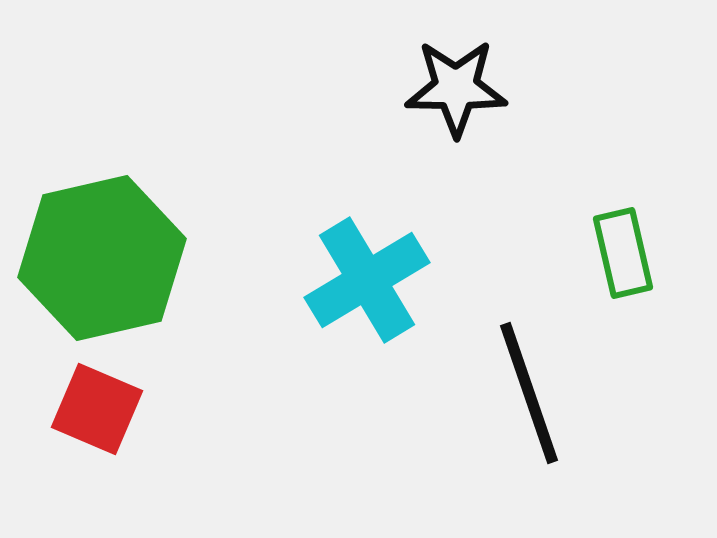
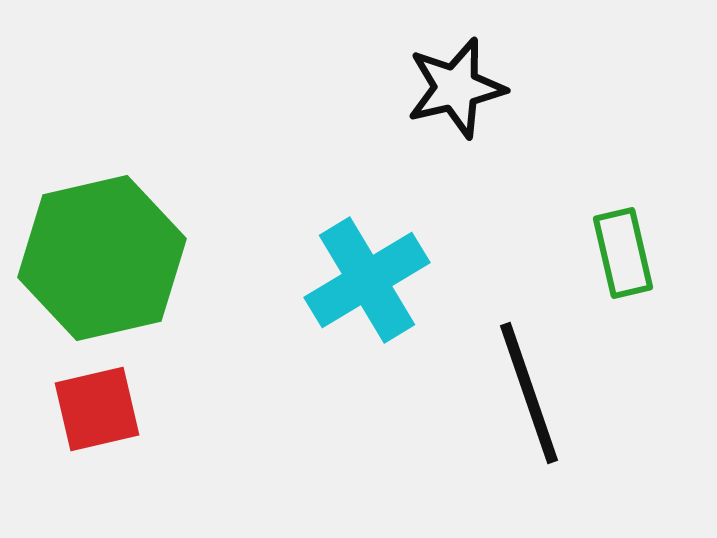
black star: rotated 14 degrees counterclockwise
red square: rotated 36 degrees counterclockwise
